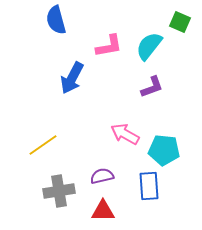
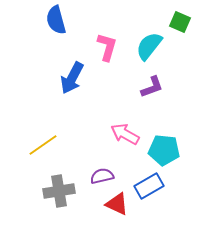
pink L-shape: moved 2 px left, 1 px down; rotated 64 degrees counterclockwise
blue rectangle: rotated 64 degrees clockwise
red triangle: moved 14 px right, 7 px up; rotated 25 degrees clockwise
